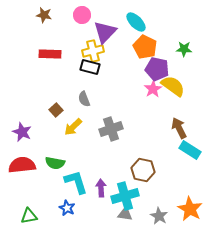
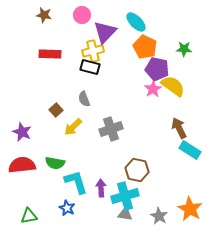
brown hexagon: moved 6 px left
